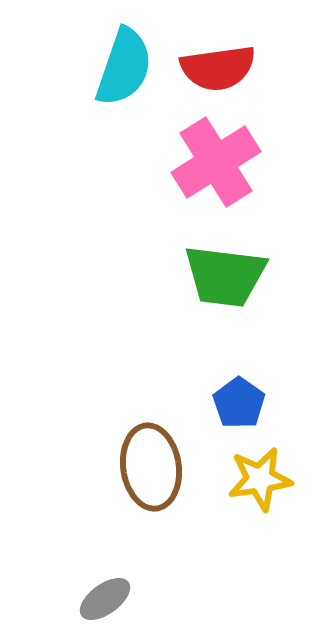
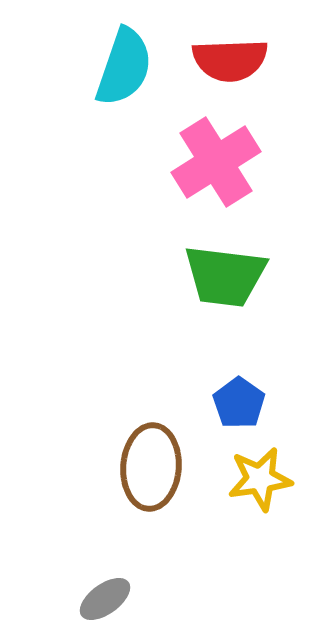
red semicircle: moved 12 px right, 8 px up; rotated 6 degrees clockwise
brown ellipse: rotated 12 degrees clockwise
